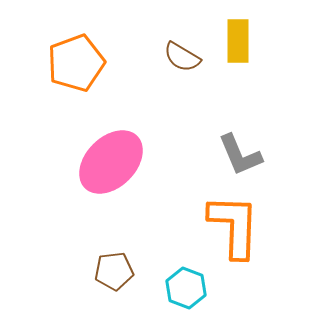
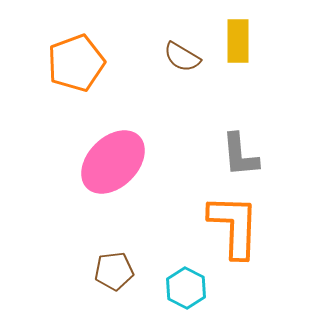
gray L-shape: rotated 18 degrees clockwise
pink ellipse: moved 2 px right
cyan hexagon: rotated 6 degrees clockwise
